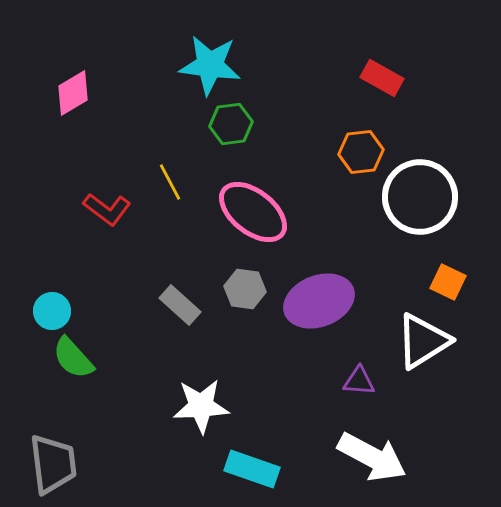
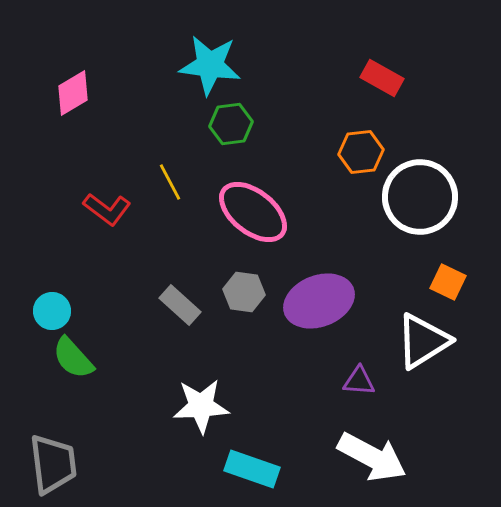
gray hexagon: moved 1 px left, 3 px down
